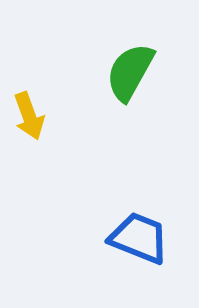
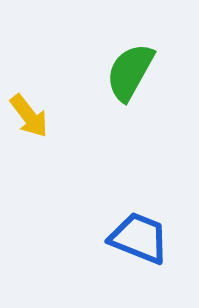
yellow arrow: rotated 18 degrees counterclockwise
